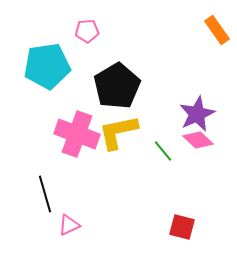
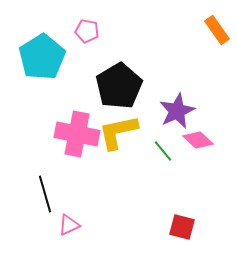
pink pentagon: rotated 15 degrees clockwise
cyan pentagon: moved 5 px left, 9 px up; rotated 24 degrees counterclockwise
black pentagon: moved 2 px right
purple star: moved 20 px left, 3 px up
pink cross: rotated 9 degrees counterclockwise
